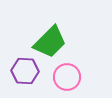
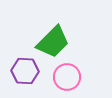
green trapezoid: moved 3 px right
